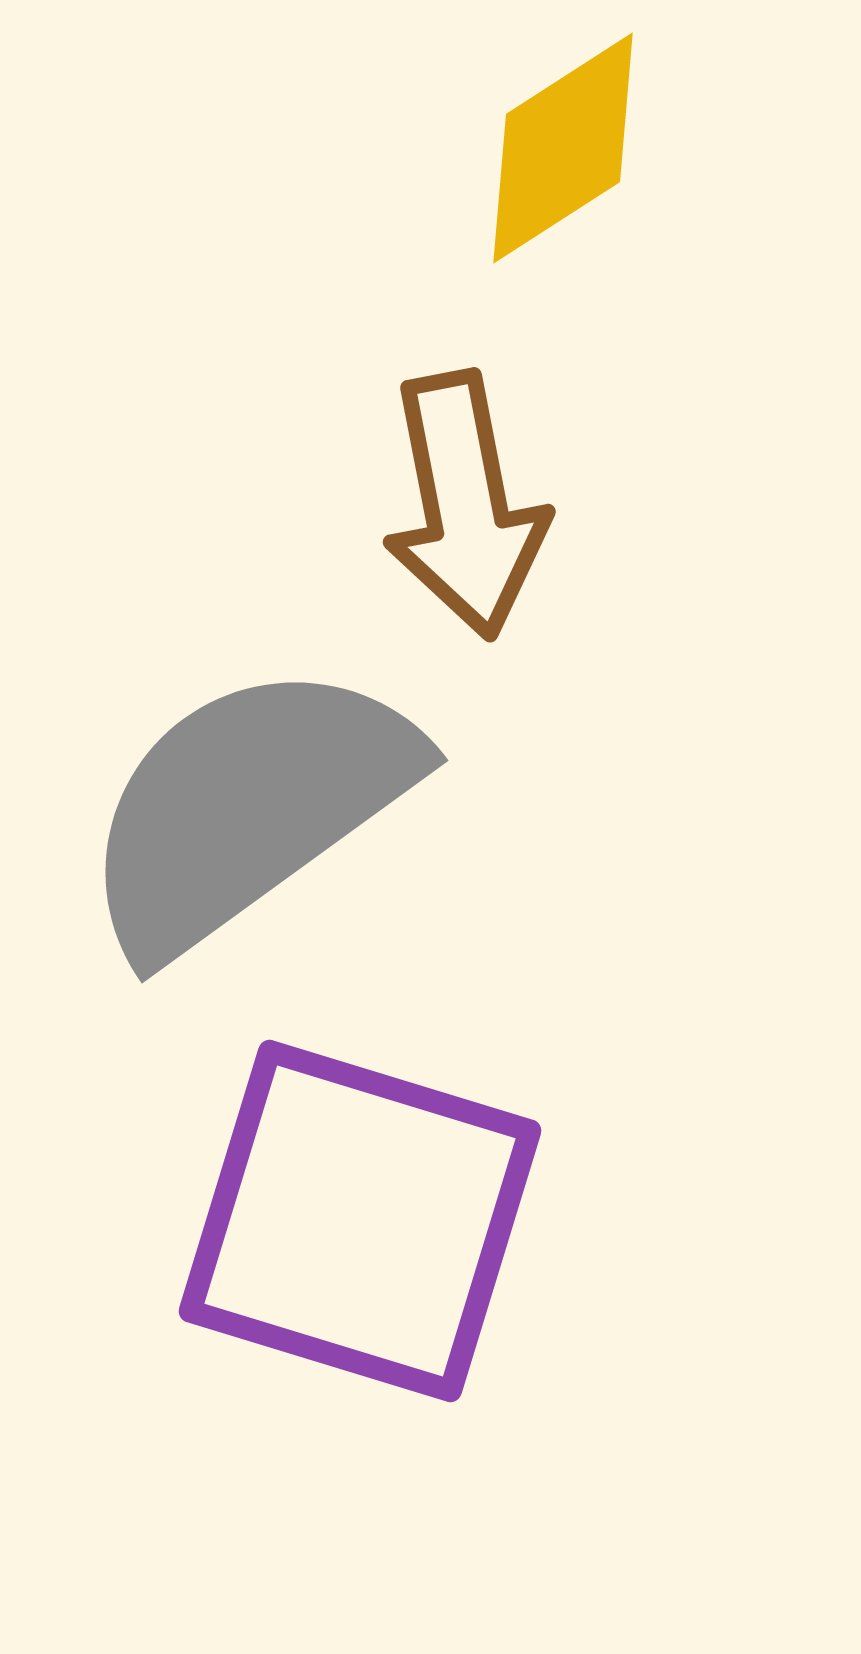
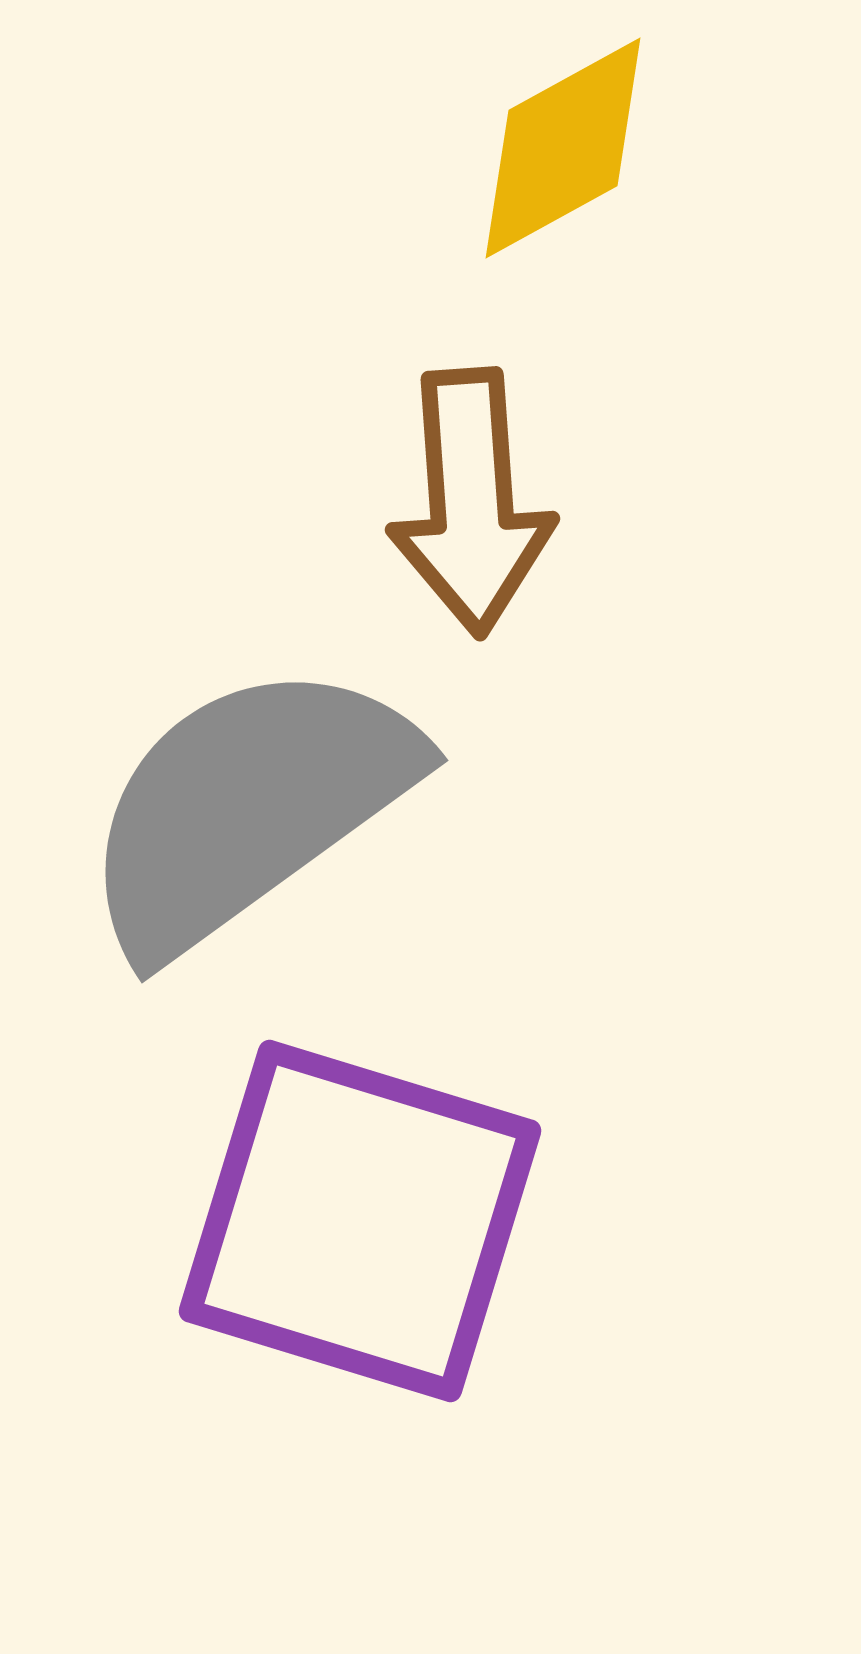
yellow diamond: rotated 4 degrees clockwise
brown arrow: moved 6 px right, 3 px up; rotated 7 degrees clockwise
